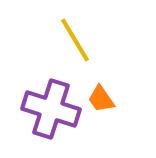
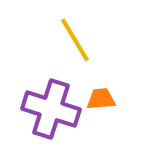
orange trapezoid: rotated 120 degrees clockwise
